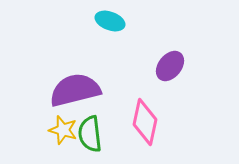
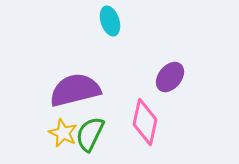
cyan ellipse: rotated 52 degrees clockwise
purple ellipse: moved 11 px down
yellow star: moved 3 px down; rotated 8 degrees clockwise
green semicircle: rotated 33 degrees clockwise
